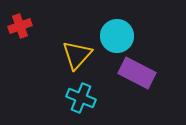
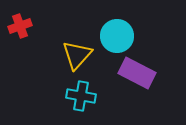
cyan cross: moved 2 px up; rotated 12 degrees counterclockwise
